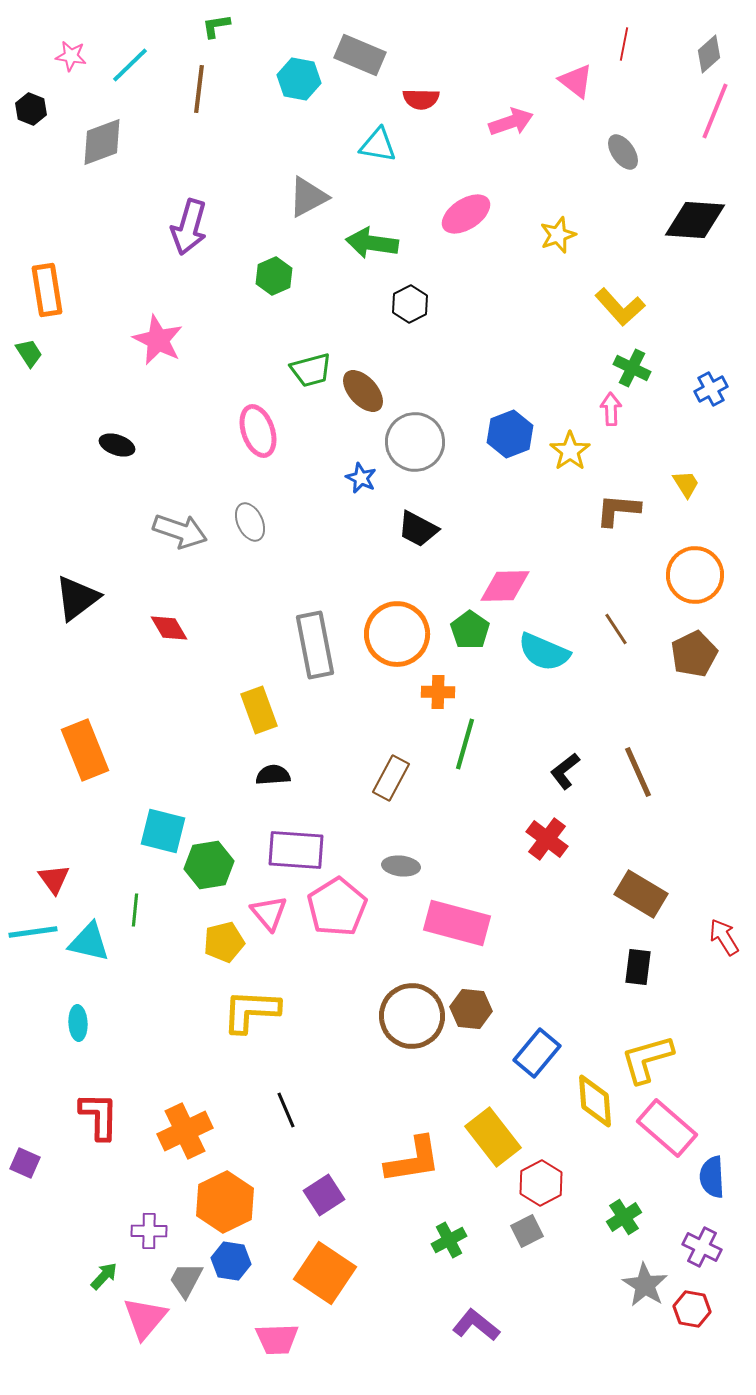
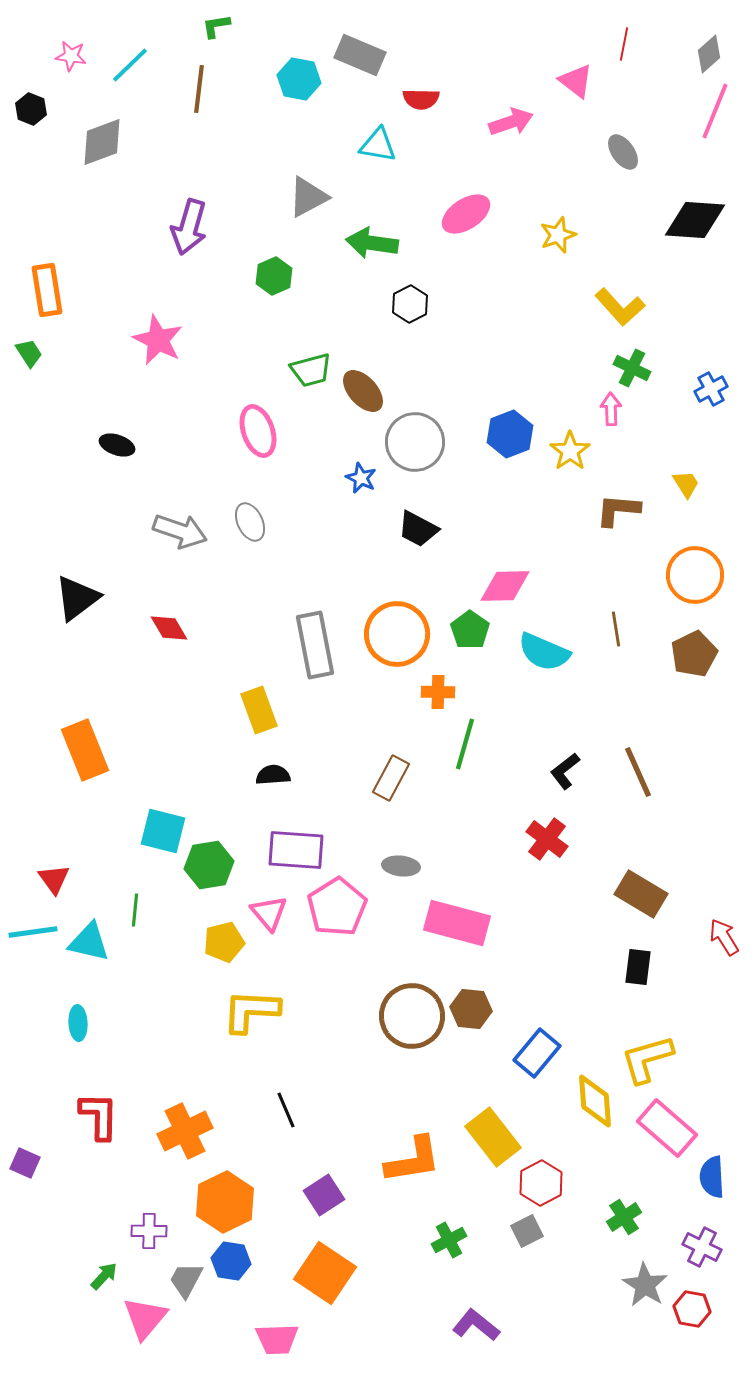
brown line at (616, 629): rotated 24 degrees clockwise
